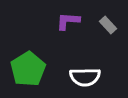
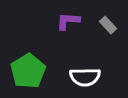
green pentagon: moved 2 px down
